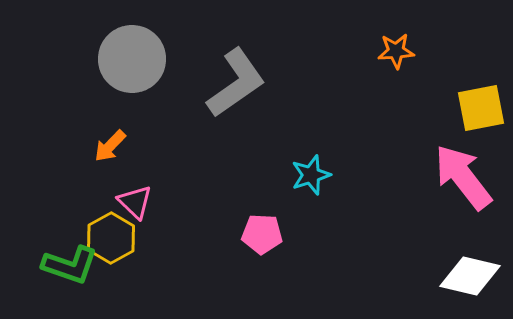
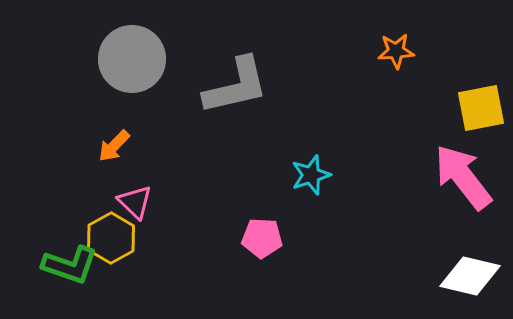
gray L-shape: moved 3 px down; rotated 22 degrees clockwise
orange arrow: moved 4 px right
pink pentagon: moved 4 px down
